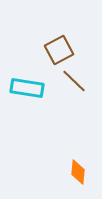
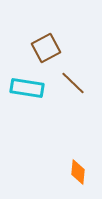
brown square: moved 13 px left, 2 px up
brown line: moved 1 px left, 2 px down
